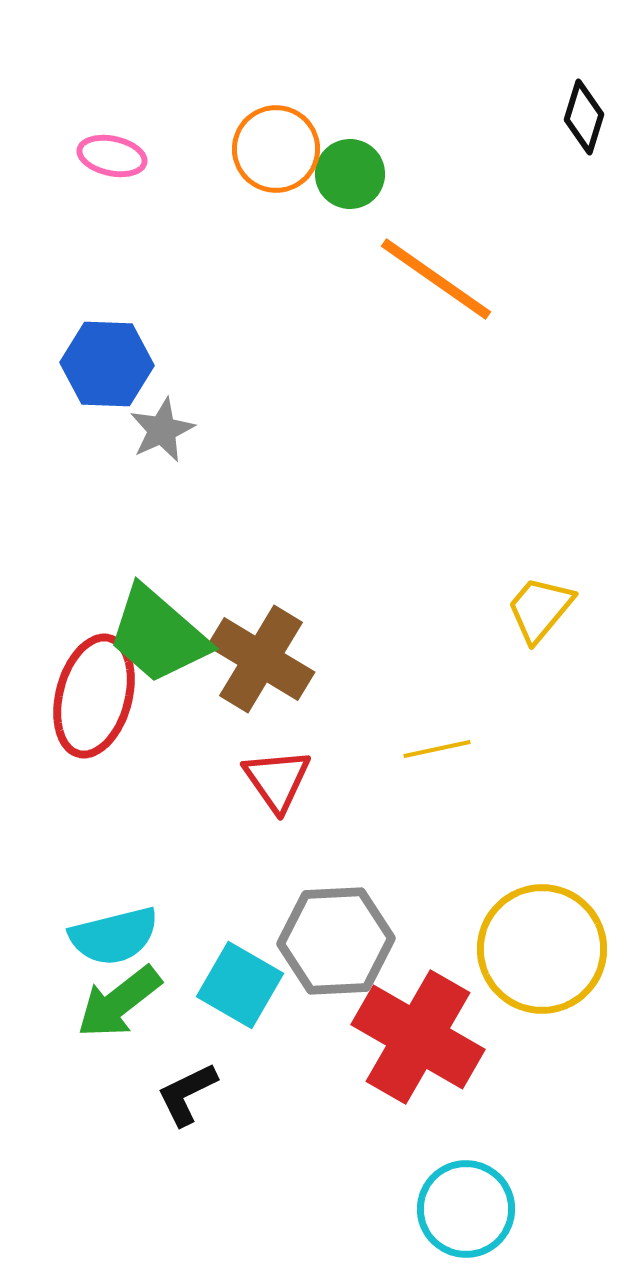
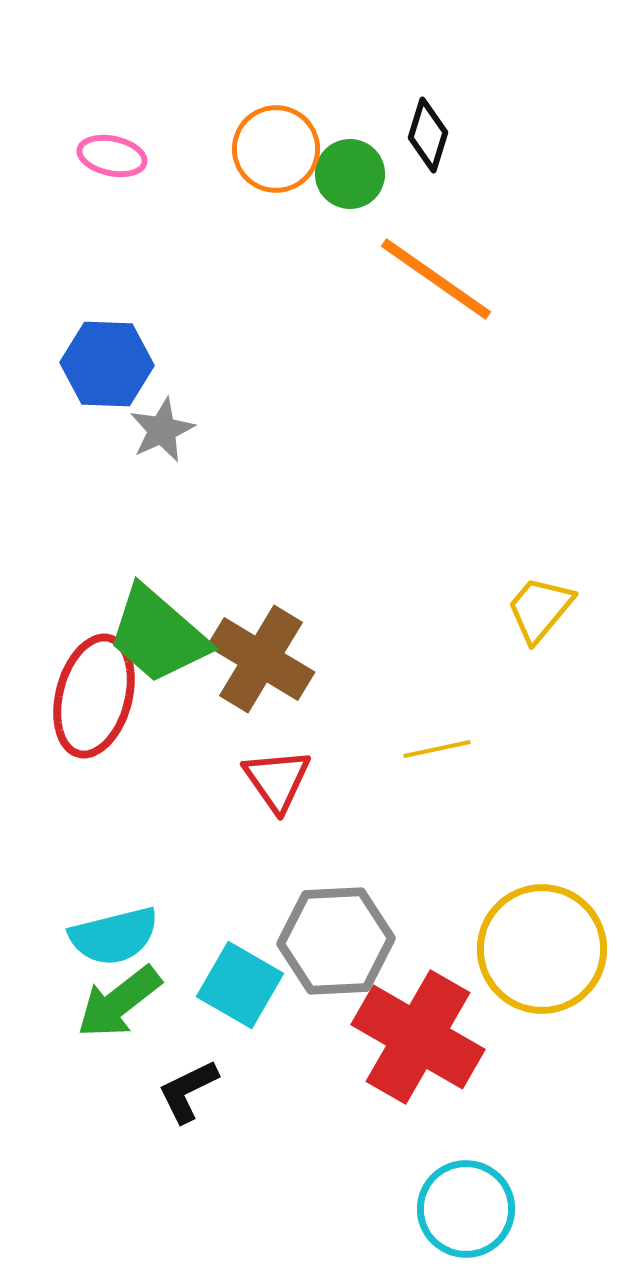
black diamond: moved 156 px left, 18 px down
black L-shape: moved 1 px right, 3 px up
